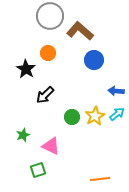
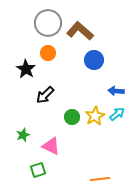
gray circle: moved 2 px left, 7 px down
